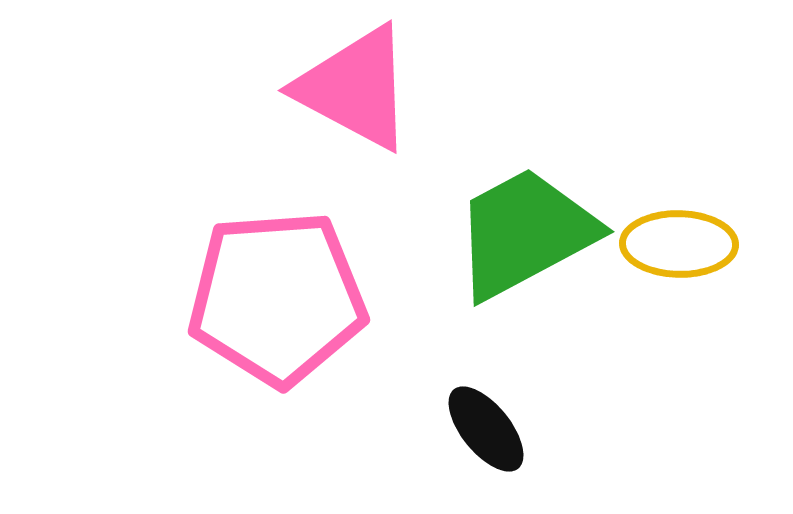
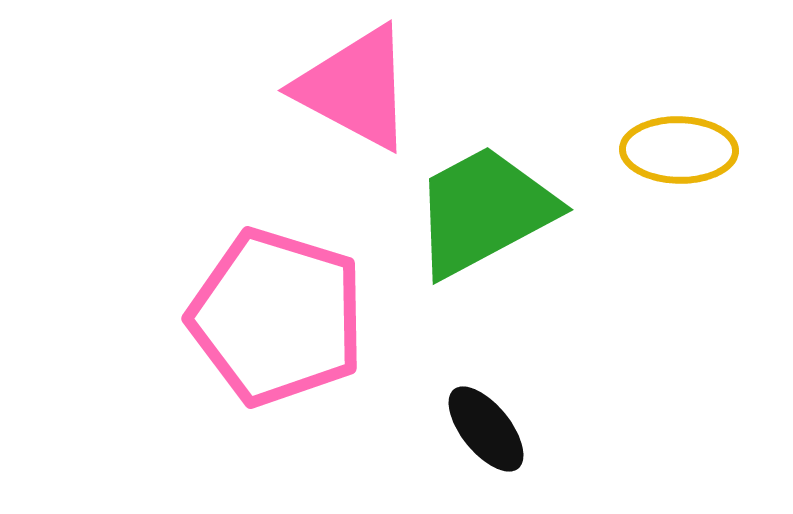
green trapezoid: moved 41 px left, 22 px up
yellow ellipse: moved 94 px up
pink pentagon: moved 19 px down; rotated 21 degrees clockwise
